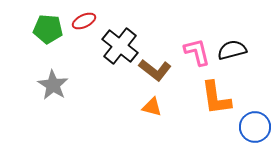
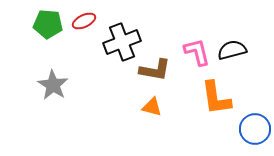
green pentagon: moved 5 px up
black cross: moved 2 px right, 4 px up; rotated 30 degrees clockwise
brown L-shape: rotated 28 degrees counterclockwise
blue circle: moved 2 px down
